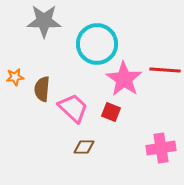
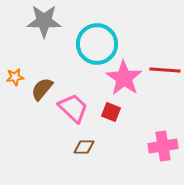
pink star: moved 1 px up
brown semicircle: rotated 35 degrees clockwise
pink cross: moved 2 px right, 2 px up
